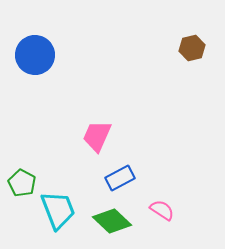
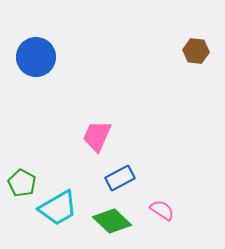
brown hexagon: moved 4 px right, 3 px down; rotated 20 degrees clockwise
blue circle: moved 1 px right, 2 px down
cyan trapezoid: moved 2 px up; rotated 81 degrees clockwise
